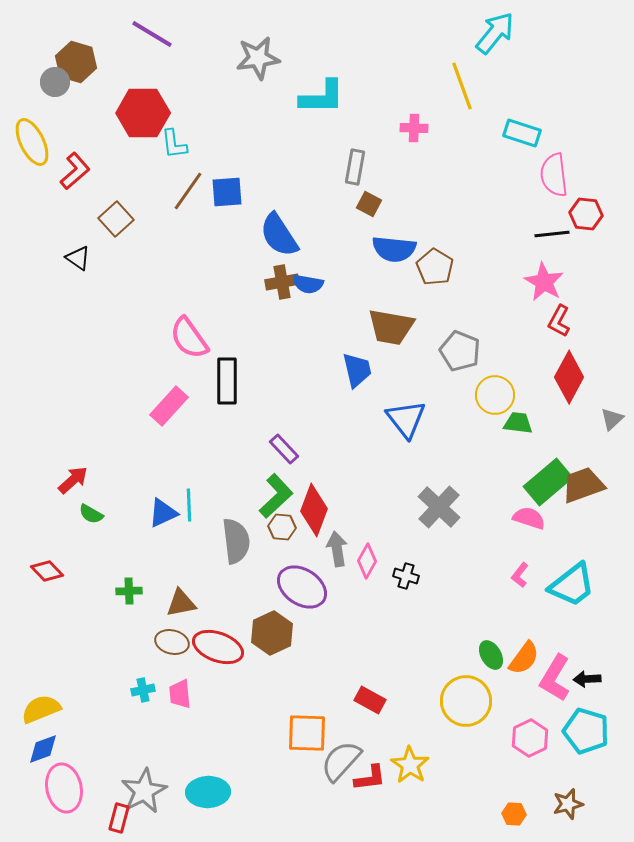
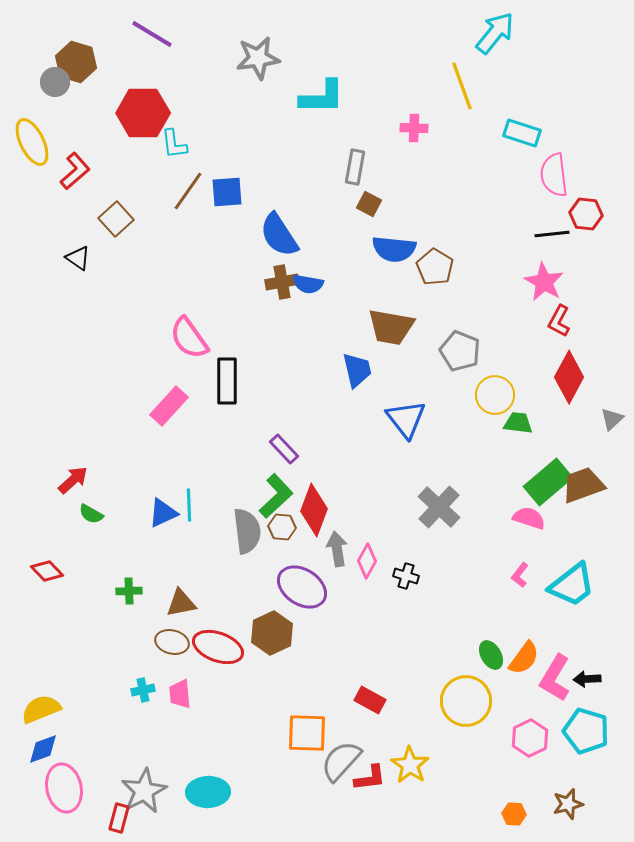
gray semicircle at (236, 541): moved 11 px right, 10 px up
